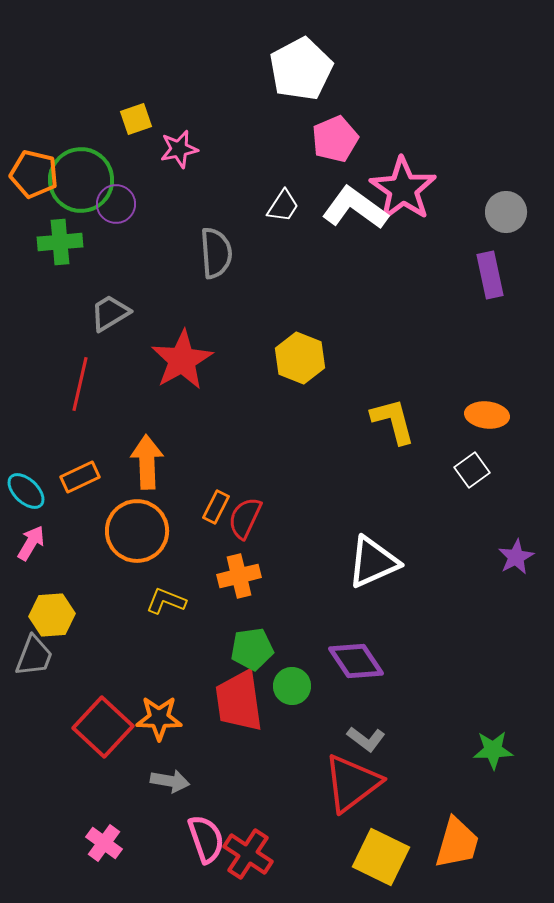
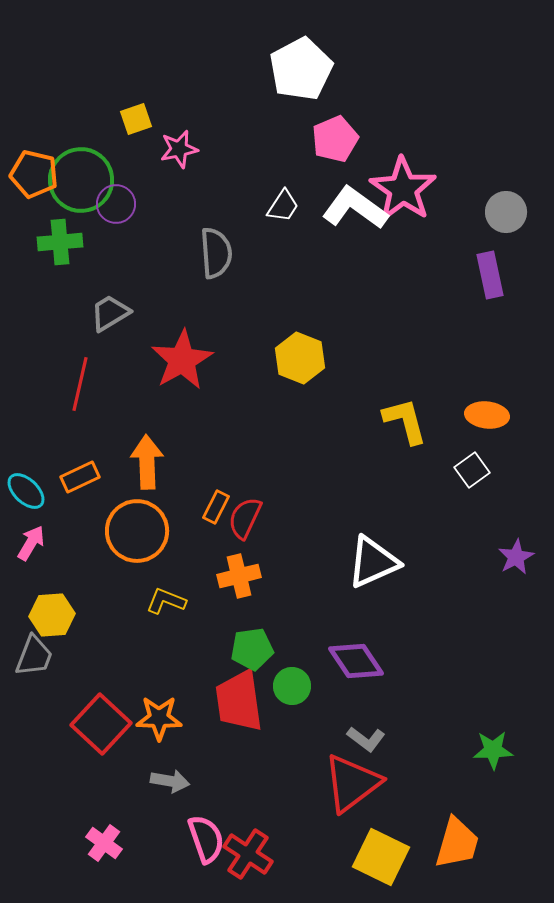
yellow L-shape at (393, 421): moved 12 px right
red square at (103, 727): moved 2 px left, 3 px up
